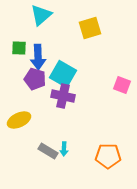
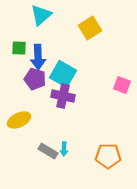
yellow square: rotated 15 degrees counterclockwise
